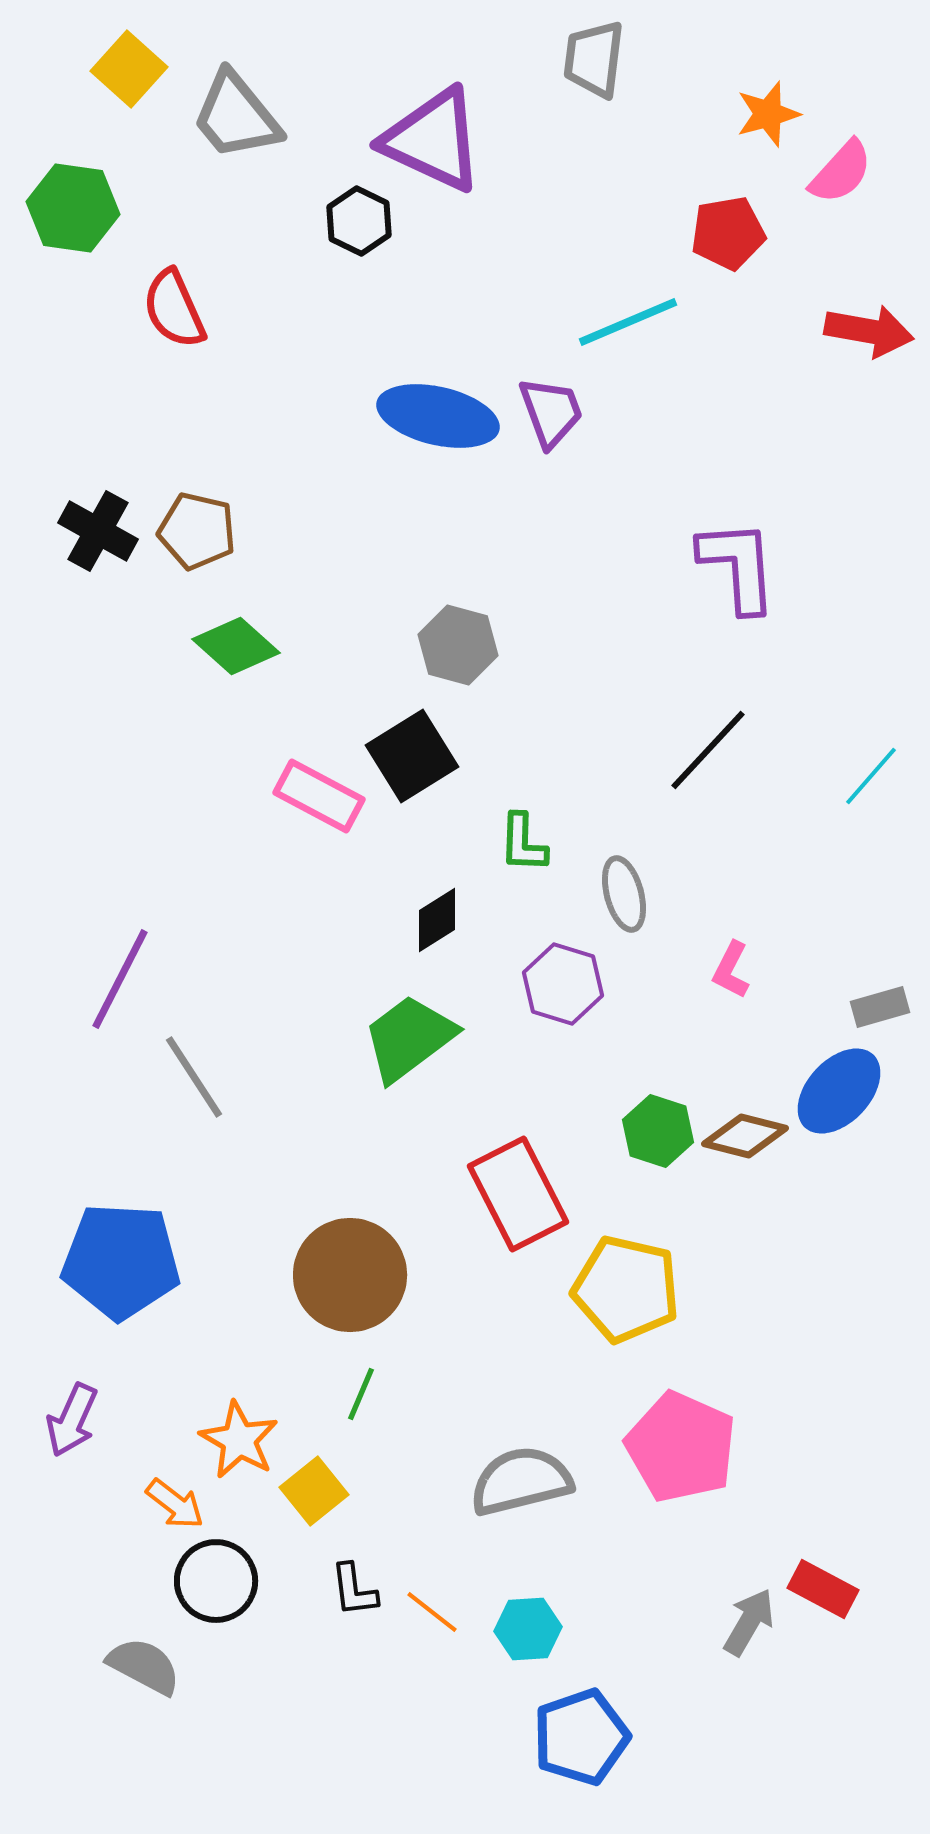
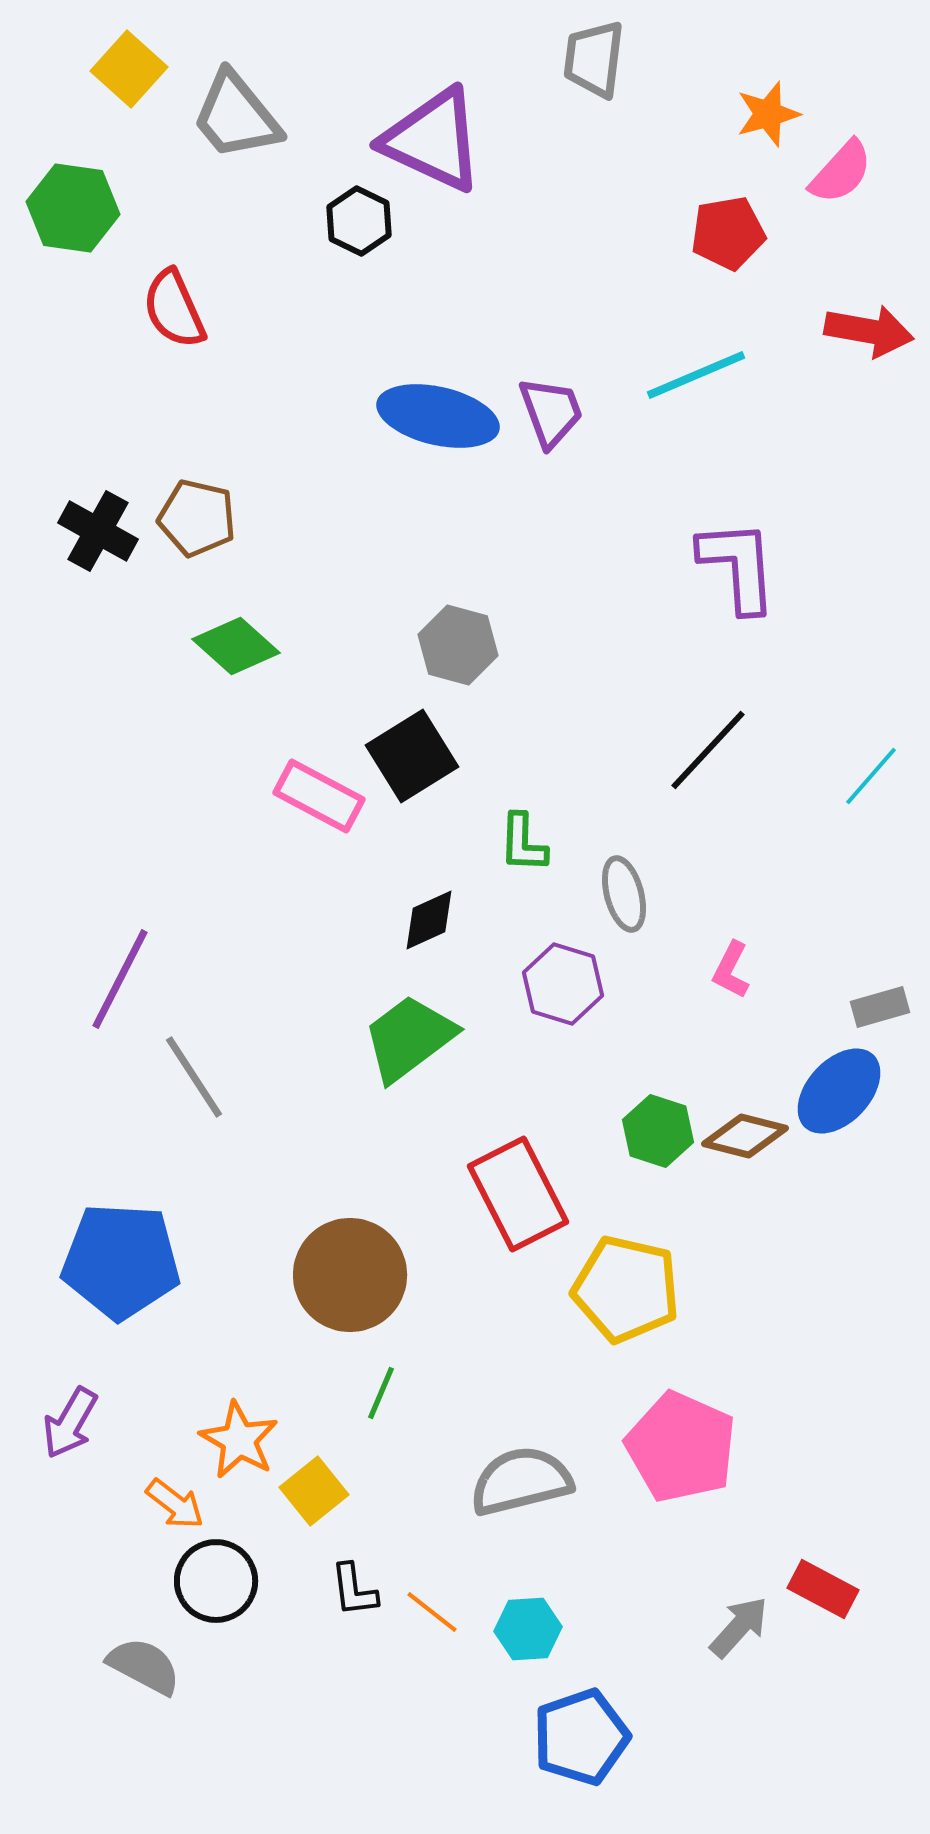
cyan line at (628, 322): moved 68 px right, 53 px down
brown pentagon at (197, 531): moved 13 px up
black diamond at (437, 920): moved 8 px left; rotated 8 degrees clockwise
green line at (361, 1394): moved 20 px right, 1 px up
purple arrow at (72, 1420): moved 2 px left, 3 px down; rotated 6 degrees clockwise
gray arrow at (749, 1622): moved 10 px left, 5 px down; rotated 12 degrees clockwise
